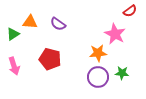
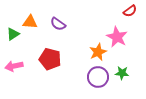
pink star: moved 2 px right, 3 px down
orange star: moved 1 px up; rotated 18 degrees counterclockwise
pink arrow: rotated 96 degrees clockwise
